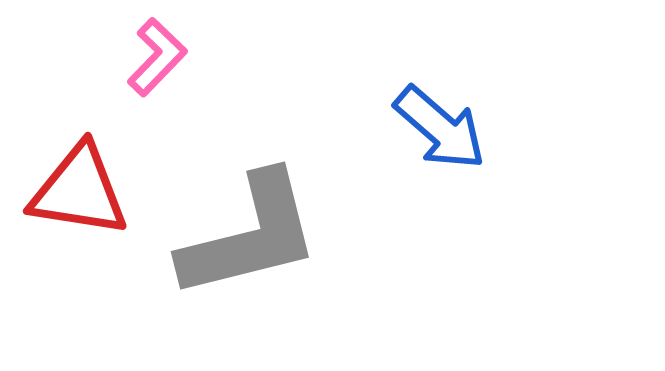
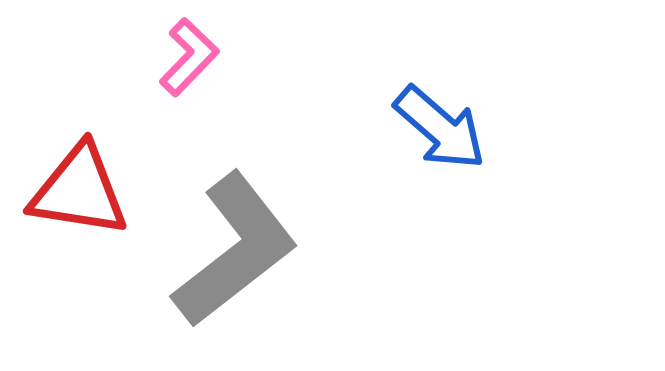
pink L-shape: moved 32 px right
gray L-shape: moved 15 px left, 14 px down; rotated 24 degrees counterclockwise
